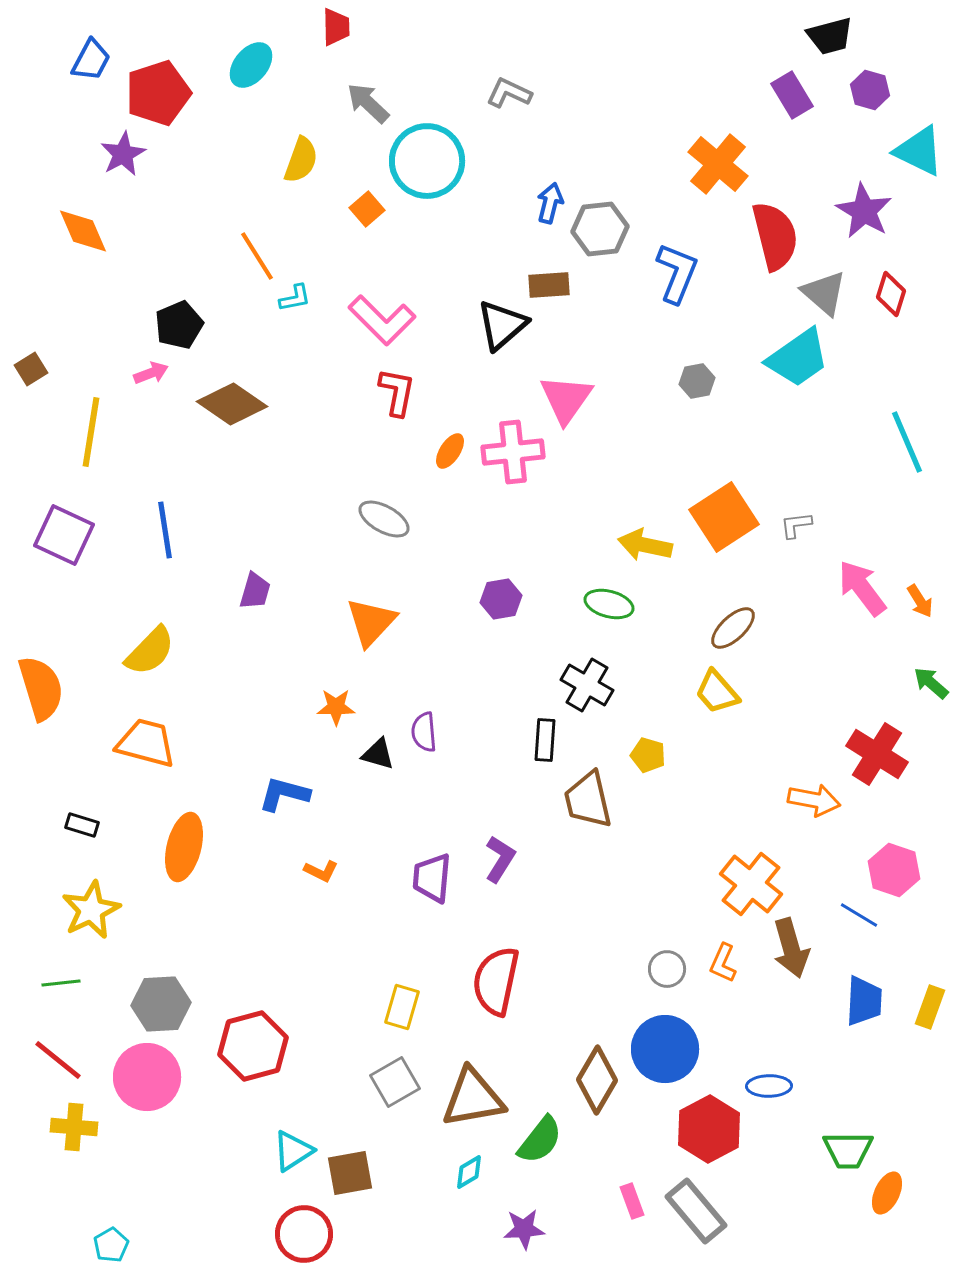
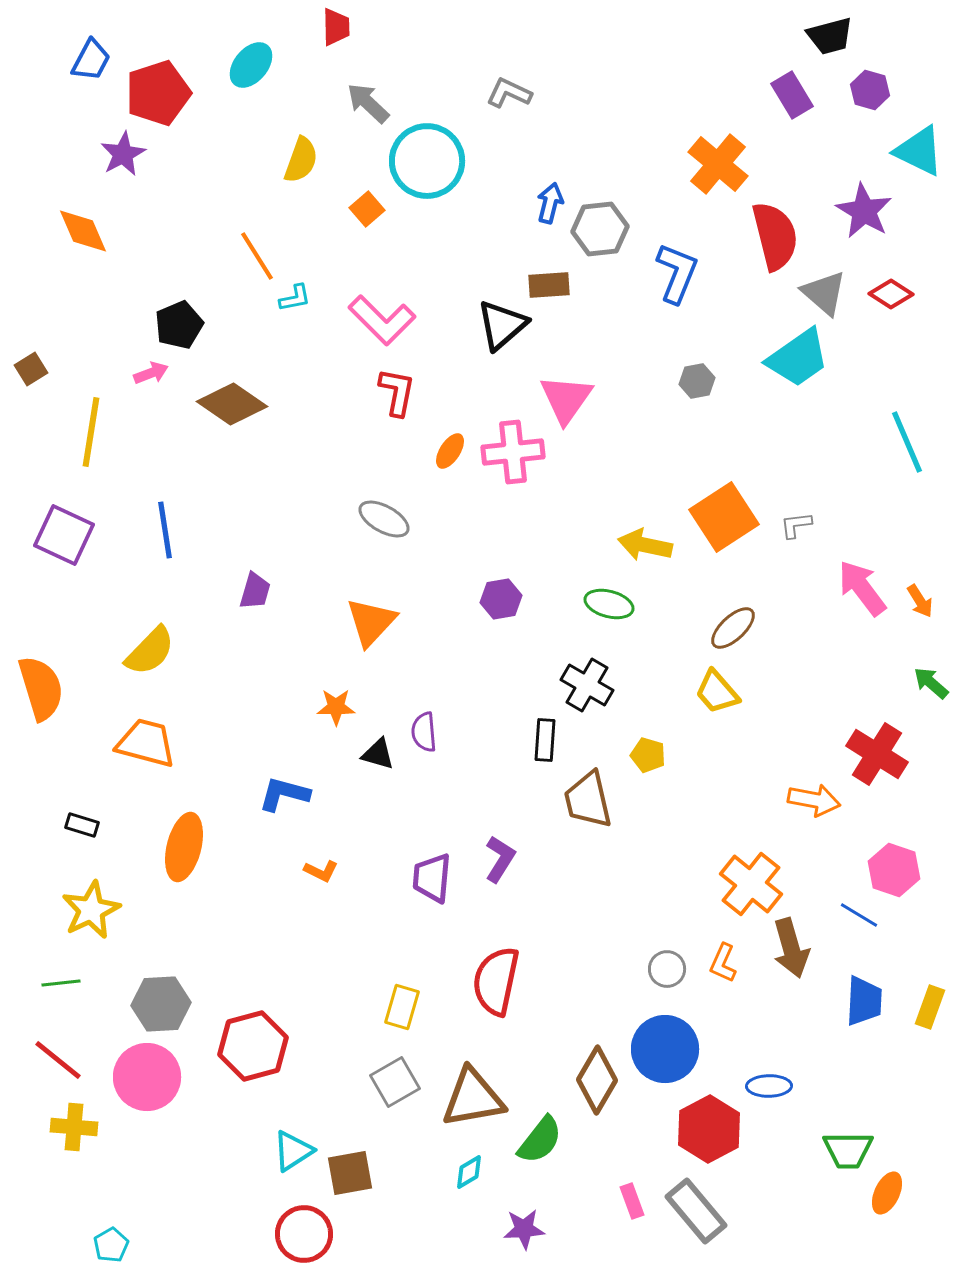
red diamond at (891, 294): rotated 75 degrees counterclockwise
